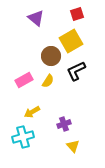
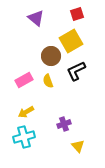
yellow semicircle: rotated 128 degrees clockwise
yellow arrow: moved 6 px left
cyan cross: moved 1 px right
yellow triangle: moved 5 px right
